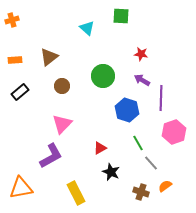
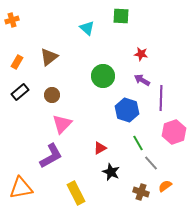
orange rectangle: moved 2 px right, 2 px down; rotated 56 degrees counterclockwise
brown circle: moved 10 px left, 9 px down
